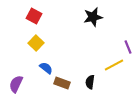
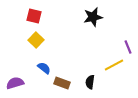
red square: rotated 14 degrees counterclockwise
yellow square: moved 3 px up
blue semicircle: moved 2 px left
purple semicircle: moved 1 px left, 1 px up; rotated 48 degrees clockwise
